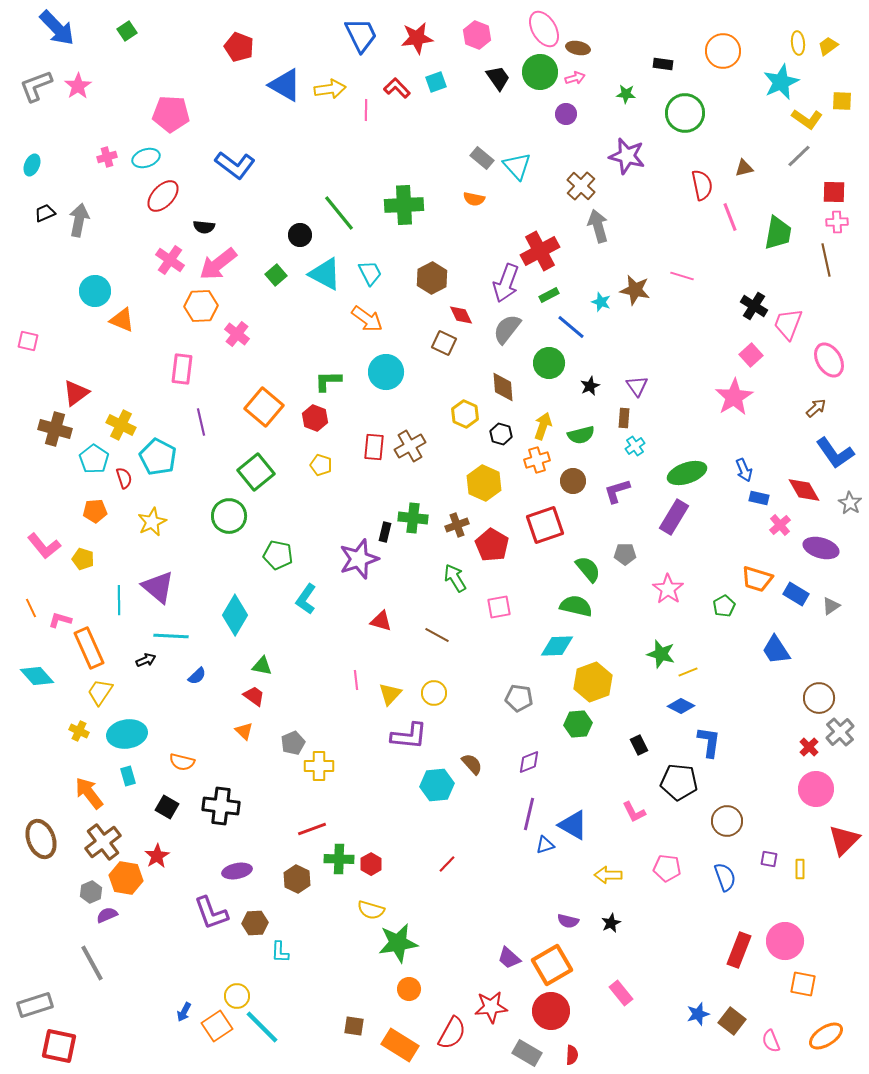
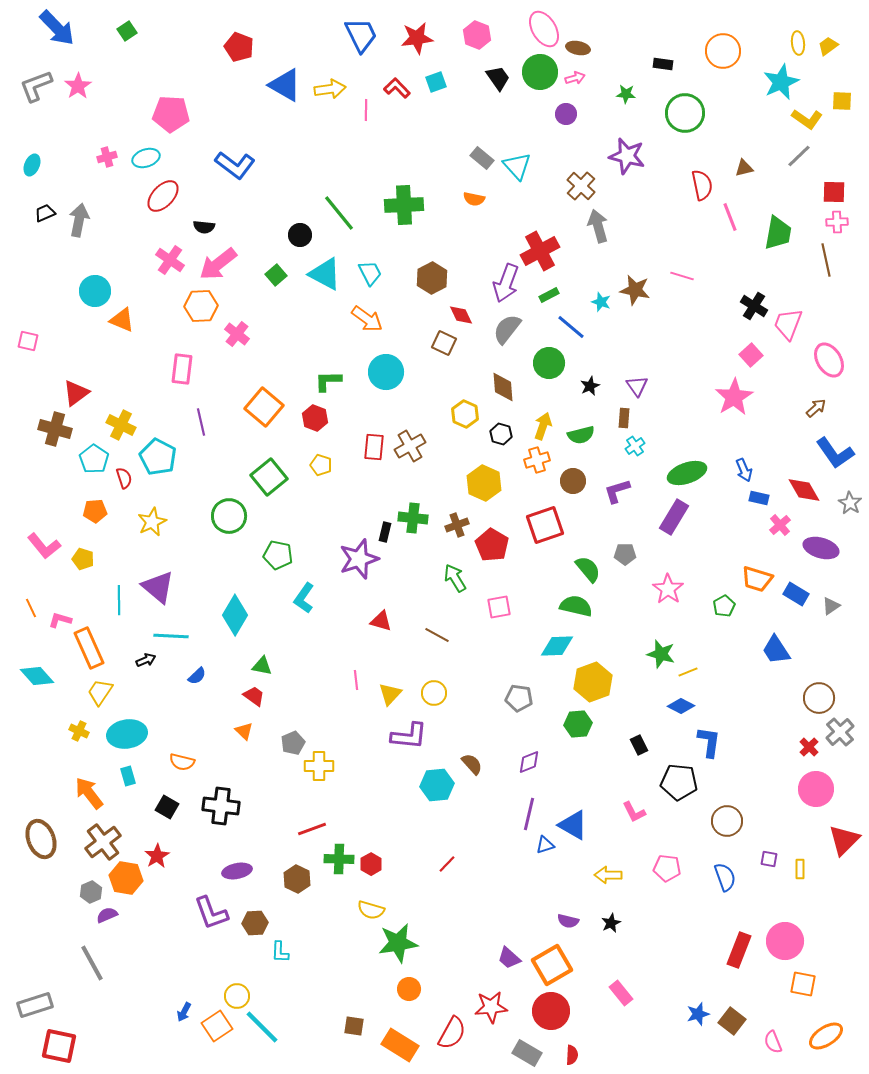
green square at (256, 472): moved 13 px right, 5 px down
cyan L-shape at (306, 599): moved 2 px left, 1 px up
pink semicircle at (771, 1041): moved 2 px right, 1 px down
